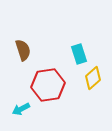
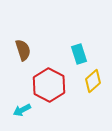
yellow diamond: moved 3 px down
red hexagon: moved 1 px right; rotated 24 degrees counterclockwise
cyan arrow: moved 1 px right, 1 px down
